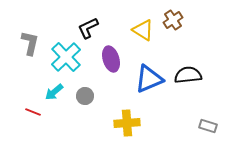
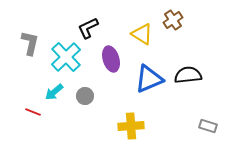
yellow triangle: moved 1 px left, 4 px down
yellow cross: moved 4 px right, 3 px down
